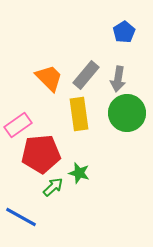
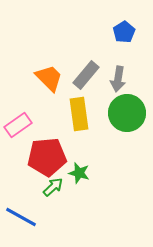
red pentagon: moved 6 px right, 3 px down
